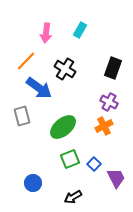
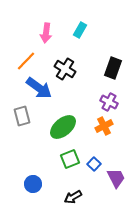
blue circle: moved 1 px down
